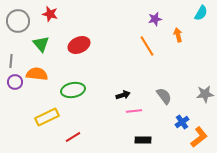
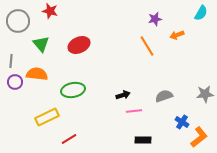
red star: moved 3 px up
orange arrow: moved 1 px left; rotated 96 degrees counterclockwise
gray semicircle: rotated 72 degrees counterclockwise
blue cross: rotated 24 degrees counterclockwise
red line: moved 4 px left, 2 px down
